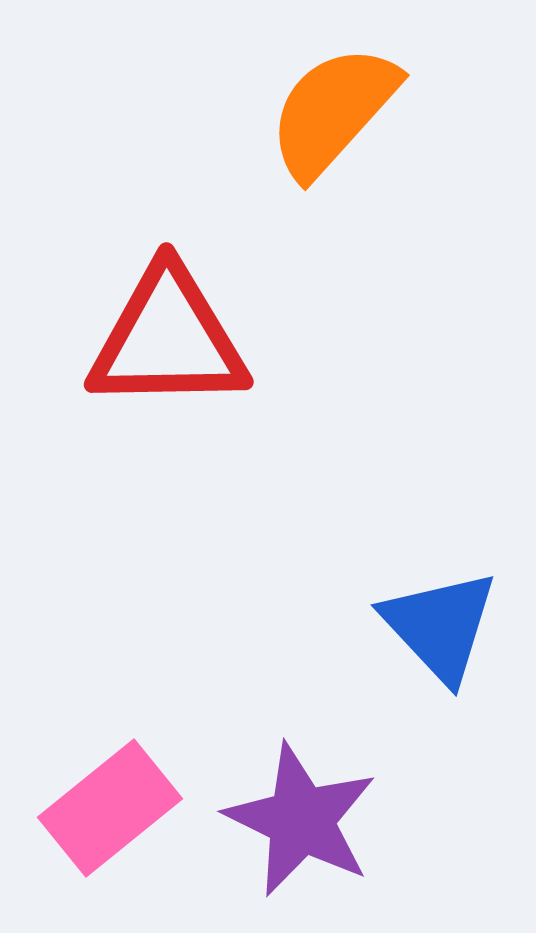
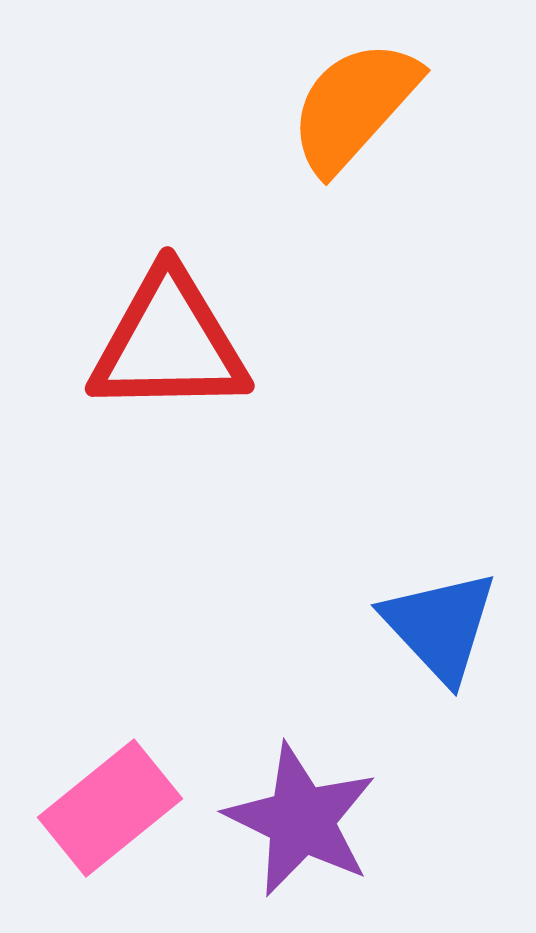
orange semicircle: moved 21 px right, 5 px up
red triangle: moved 1 px right, 4 px down
